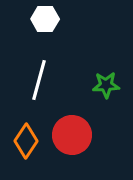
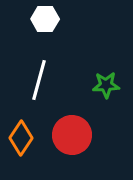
orange diamond: moved 5 px left, 3 px up
